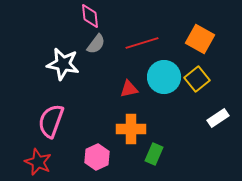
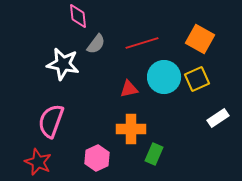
pink diamond: moved 12 px left
yellow square: rotated 15 degrees clockwise
pink hexagon: moved 1 px down
